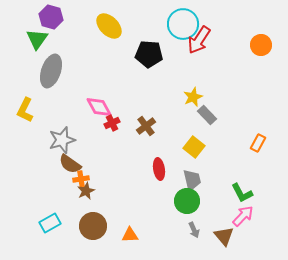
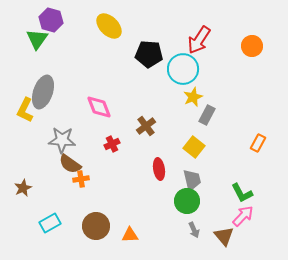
purple hexagon: moved 3 px down
cyan circle: moved 45 px down
orange circle: moved 9 px left, 1 px down
gray ellipse: moved 8 px left, 21 px down
pink diamond: rotated 8 degrees clockwise
gray rectangle: rotated 72 degrees clockwise
red cross: moved 21 px down
gray star: rotated 20 degrees clockwise
brown star: moved 63 px left, 3 px up
brown circle: moved 3 px right
